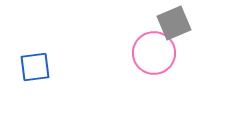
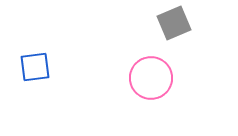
pink circle: moved 3 px left, 25 px down
